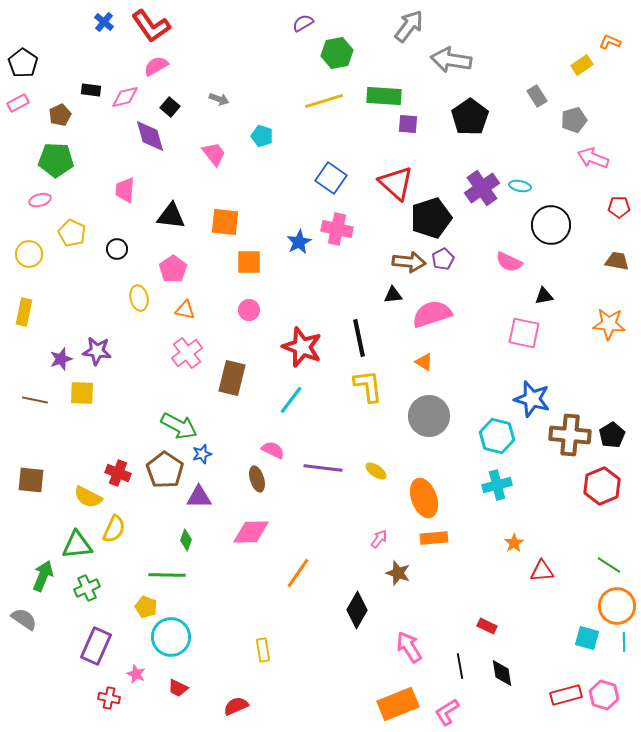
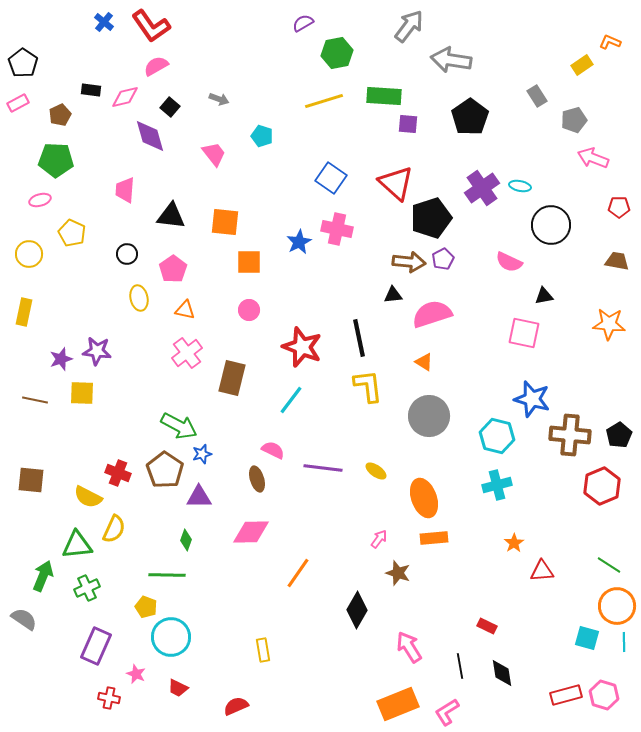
black circle at (117, 249): moved 10 px right, 5 px down
black pentagon at (612, 435): moved 7 px right
